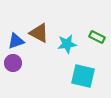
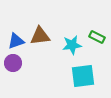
brown triangle: moved 1 px right, 3 px down; rotated 35 degrees counterclockwise
cyan star: moved 5 px right, 1 px down
cyan square: rotated 20 degrees counterclockwise
